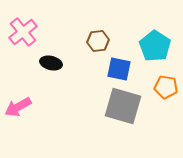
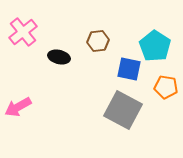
black ellipse: moved 8 px right, 6 px up
blue square: moved 10 px right
gray square: moved 4 px down; rotated 12 degrees clockwise
